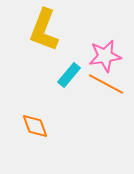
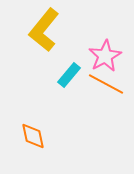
yellow L-shape: rotated 18 degrees clockwise
pink star: rotated 20 degrees counterclockwise
orange diamond: moved 2 px left, 10 px down; rotated 8 degrees clockwise
